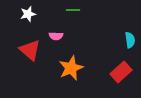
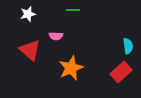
cyan semicircle: moved 2 px left, 6 px down
